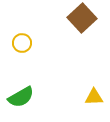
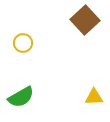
brown square: moved 3 px right, 2 px down
yellow circle: moved 1 px right
